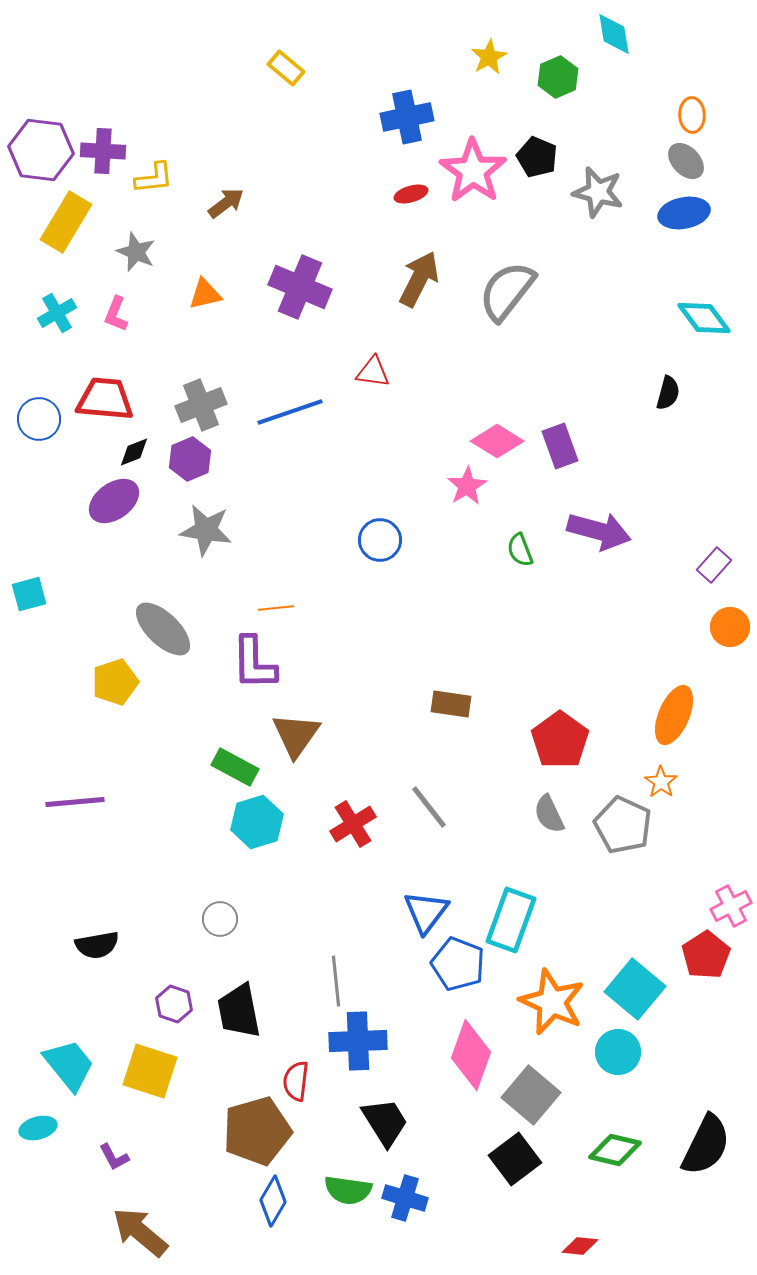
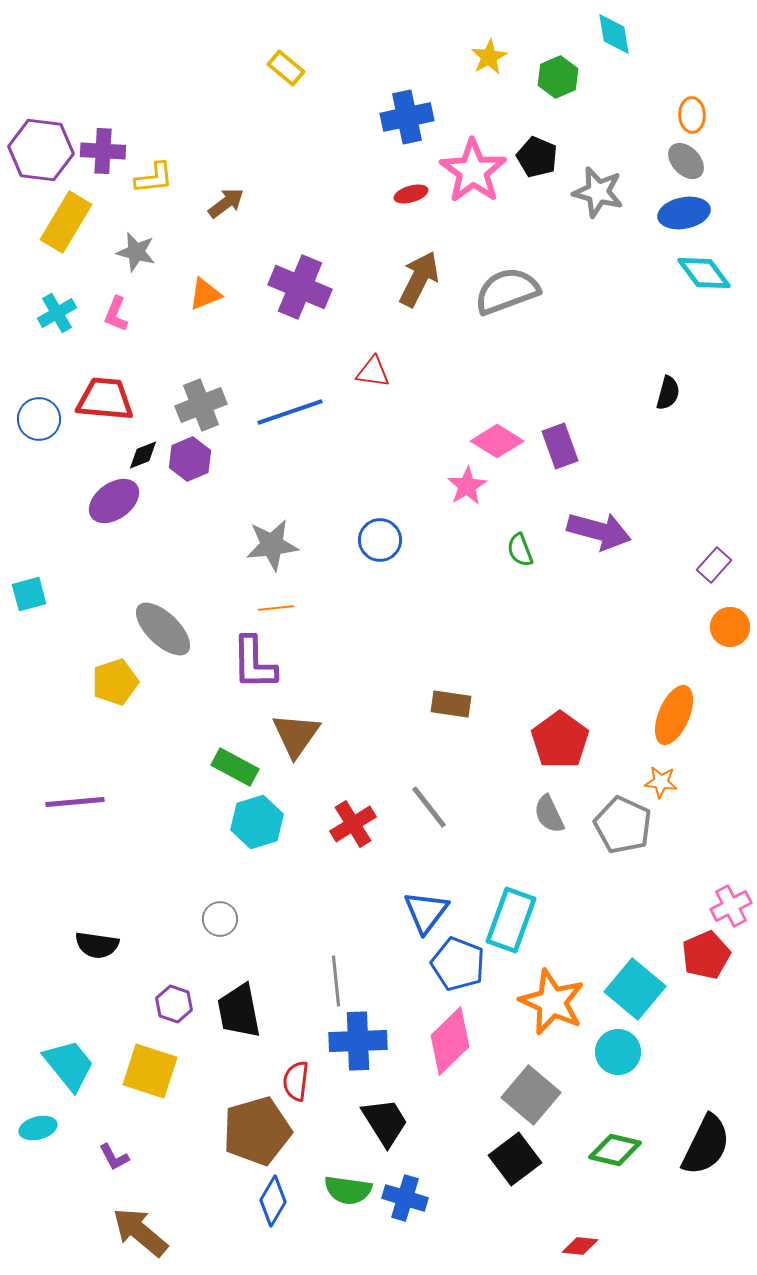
gray star at (136, 252): rotated 9 degrees counterclockwise
gray semicircle at (507, 291): rotated 32 degrees clockwise
orange triangle at (205, 294): rotated 9 degrees counterclockwise
cyan diamond at (704, 318): moved 45 px up
black diamond at (134, 452): moved 9 px right, 3 px down
gray star at (206, 530): moved 66 px right, 15 px down; rotated 16 degrees counterclockwise
orange star at (661, 782): rotated 28 degrees counterclockwise
black semicircle at (97, 945): rotated 18 degrees clockwise
red pentagon at (706, 955): rotated 9 degrees clockwise
pink diamond at (471, 1055): moved 21 px left, 14 px up; rotated 26 degrees clockwise
